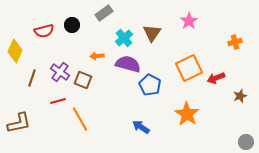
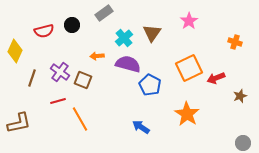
orange cross: rotated 32 degrees clockwise
gray circle: moved 3 px left, 1 px down
